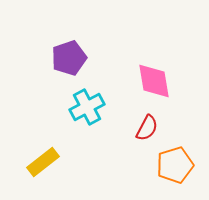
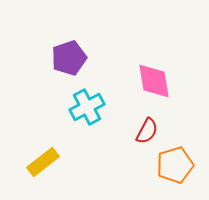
red semicircle: moved 3 px down
